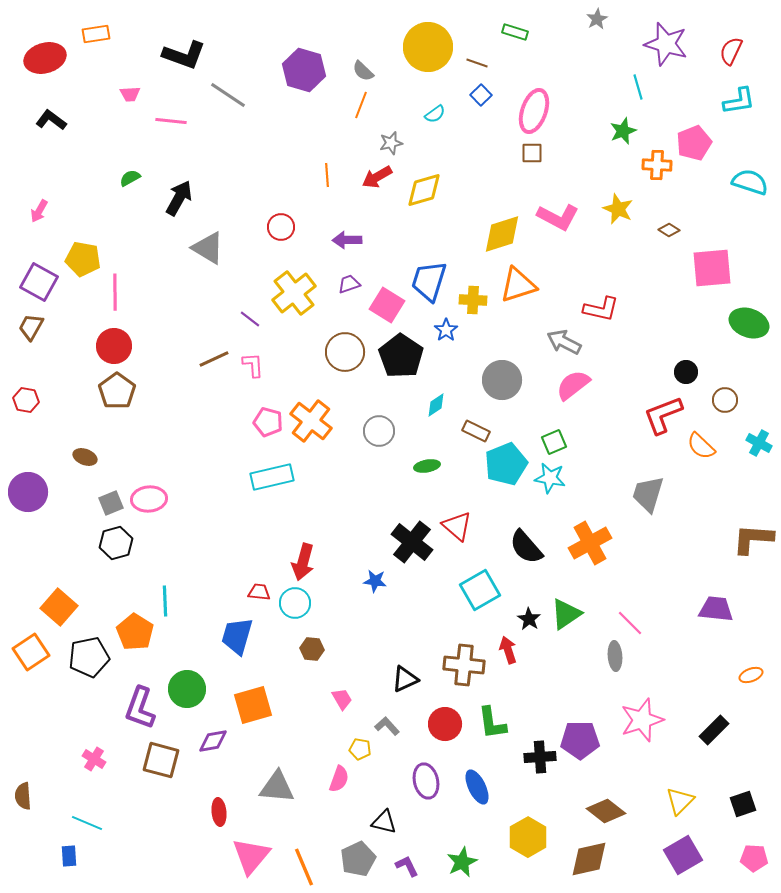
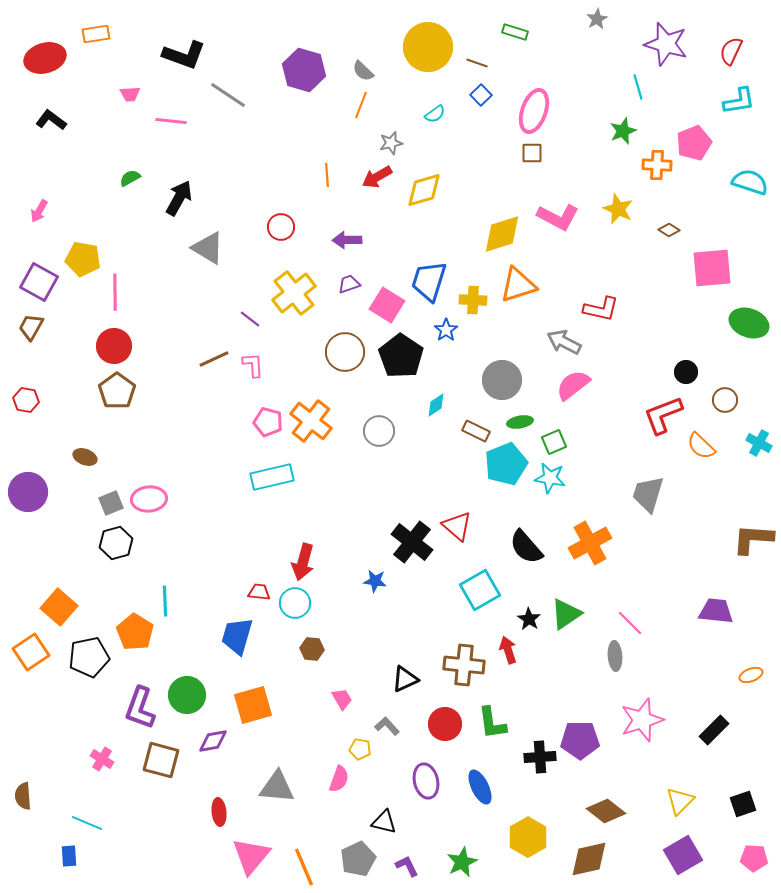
green ellipse at (427, 466): moved 93 px right, 44 px up
purple trapezoid at (716, 609): moved 2 px down
green circle at (187, 689): moved 6 px down
pink cross at (94, 759): moved 8 px right
blue ellipse at (477, 787): moved 3 px right
